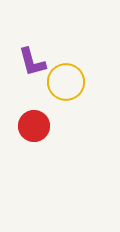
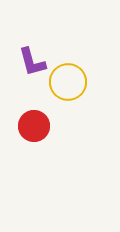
yellow circle: moved 2 px right
